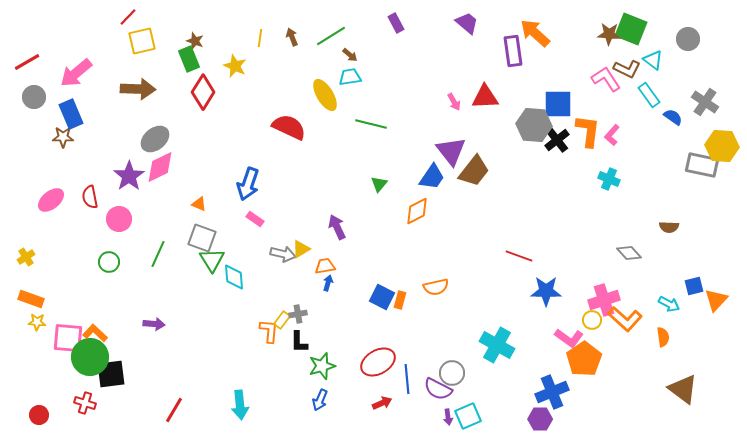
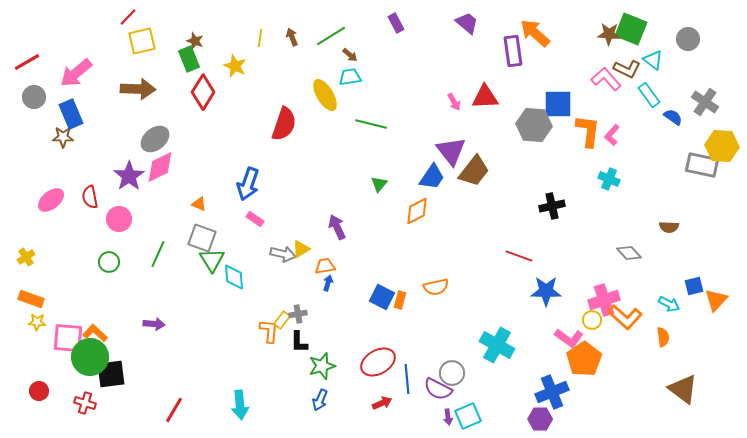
pink L-shape at (606, 79): rotated 8 degrees counterclockwise
red semicircle at (289, 127): moved 5 px left, 3 px up; rotated 84 degrees clockwise
black cross at (557, 140): moved 5 px left, 66 px down; rotated 25 degrees clockwise
orange L-shape at (625, 319): moved 2 px up
red circle at (39, 415): moved 24 px up
